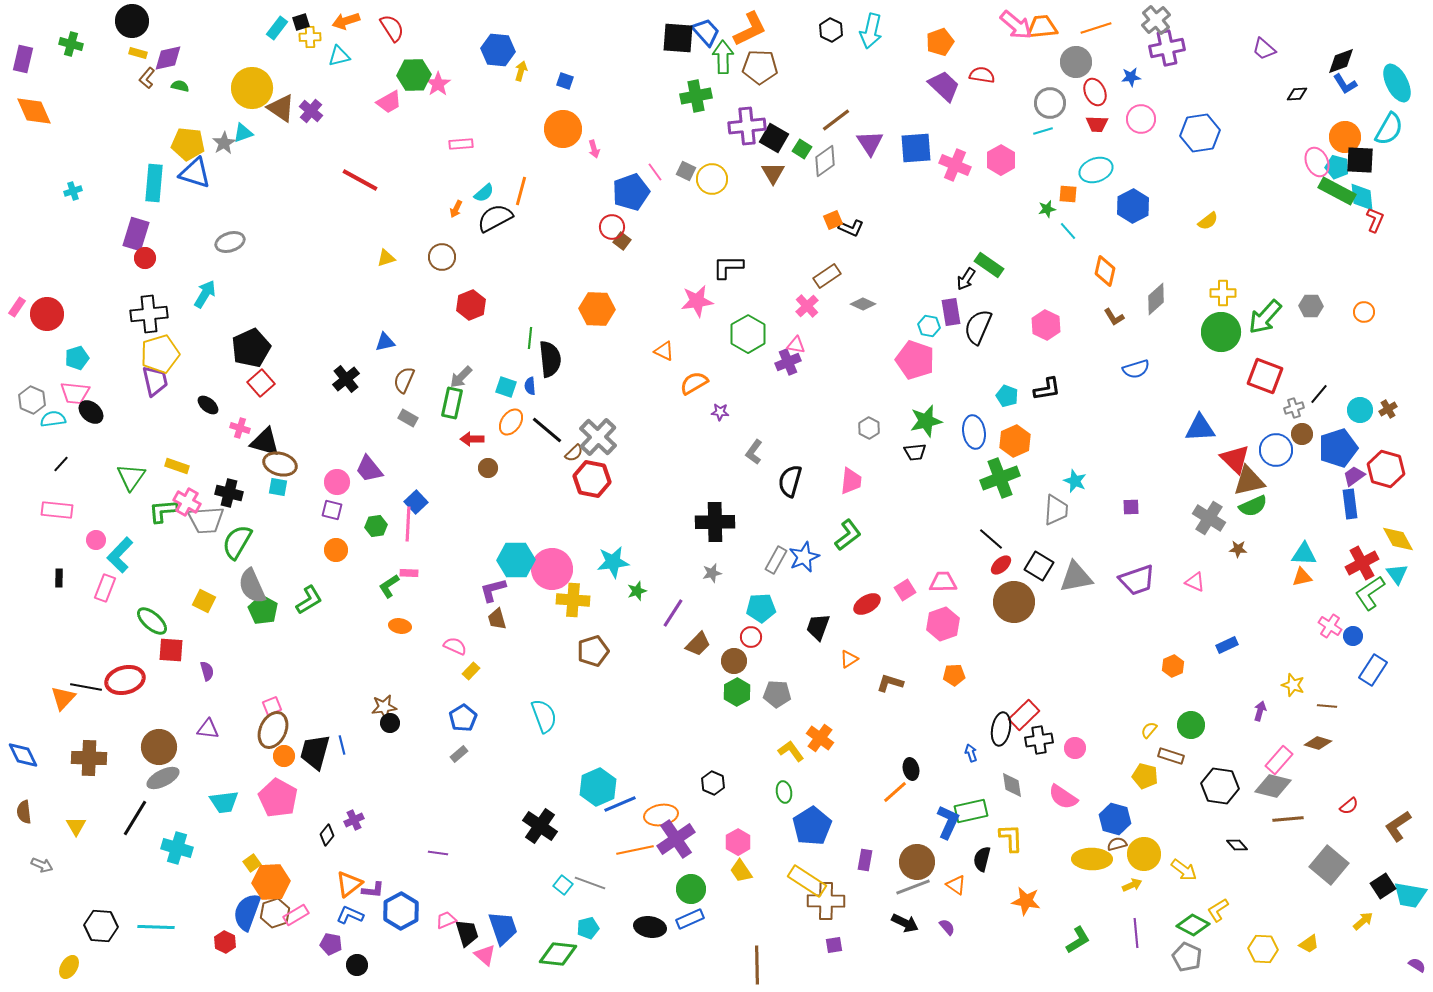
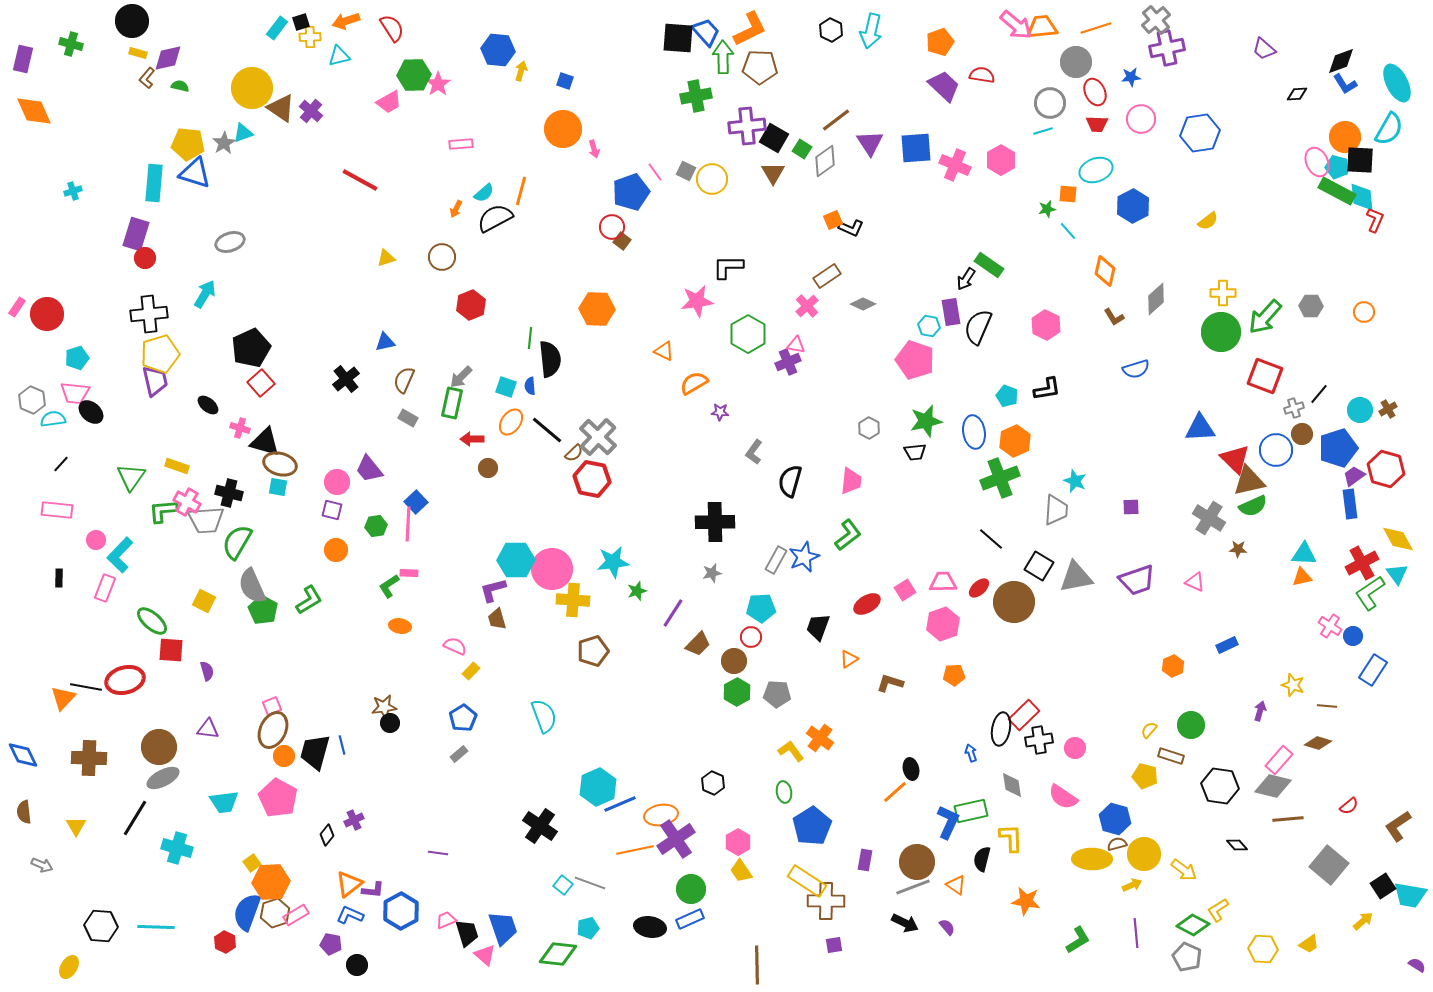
red ellipse at (1001, 565): moved 22 px left, 23 px down
